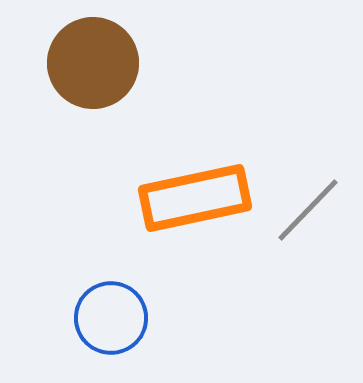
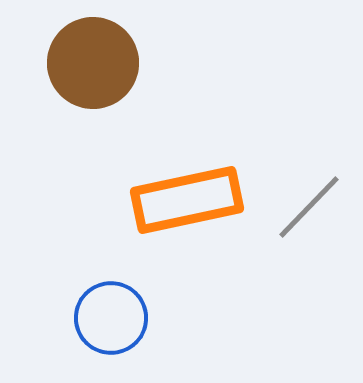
orange rectangle: moved 8 px left, 2 px down
gray line: moved 1 px right, 3 px up
